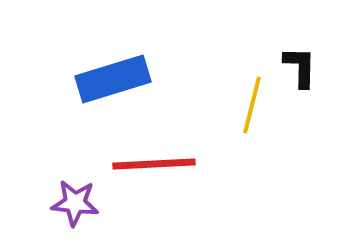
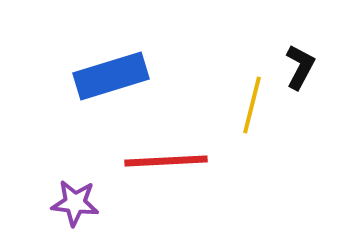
black L-shape: rotated 27 degrees clockwise
blue rectangle: moved 2 px left, 3 px up
red line: moved 12 px right, 3 px up
